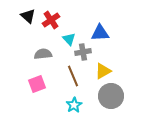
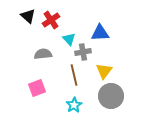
yellow triangle: moved 1 px right; rotated 24 degrees counterclockwise
brown line: moved 1 px right, 1 px up; rotated 10 degrees clockwise
pink square: moved 4 px down
